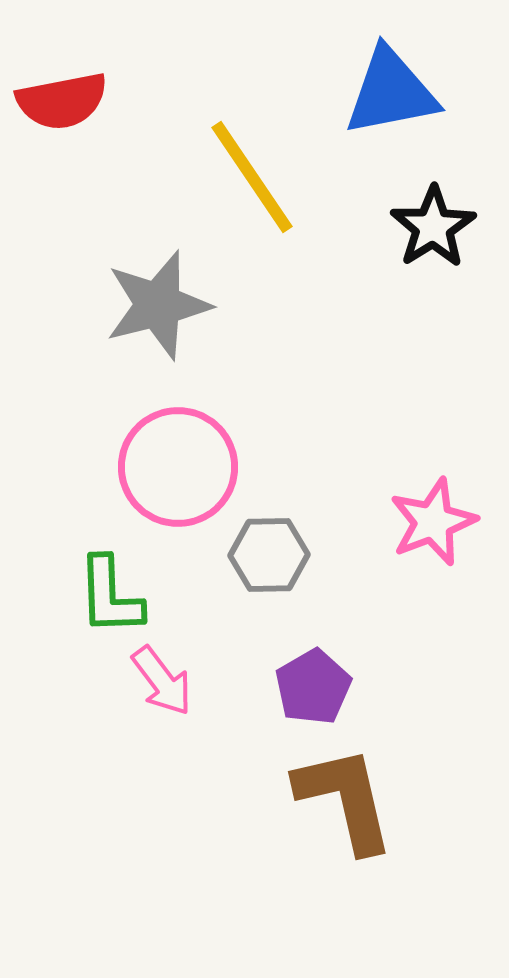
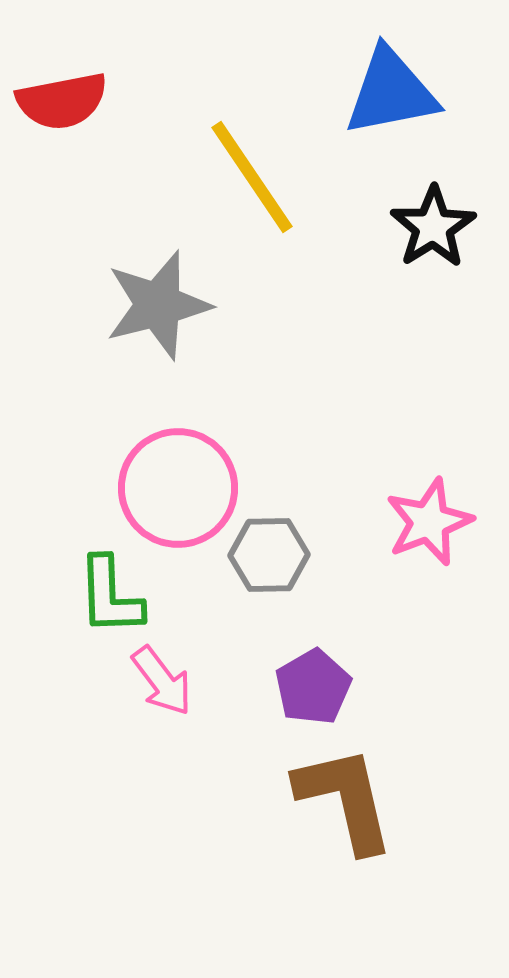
pink circle: moved 21 px down
pink star: moved 4 px left
